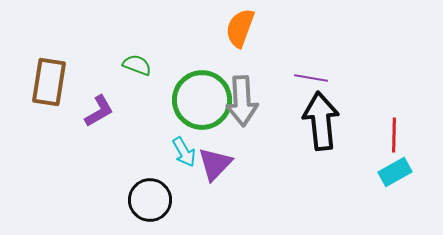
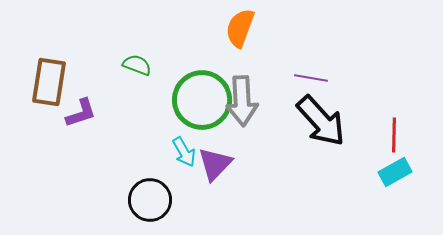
purple L-shape: moved 18 px left, 2 px down; rotated 12 degrees clockwise
black arrow: rotated 144 degrees clockwise
